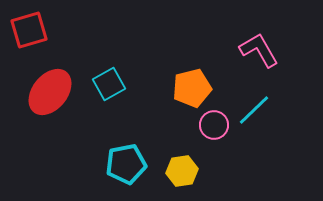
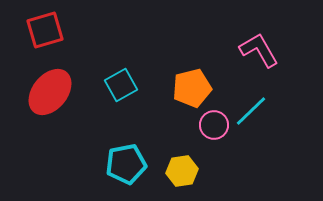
red square: moved 16 px right
cyan square: moved 12 px right, 1 px down
cyan line: moved 3 px left, 1 px down
